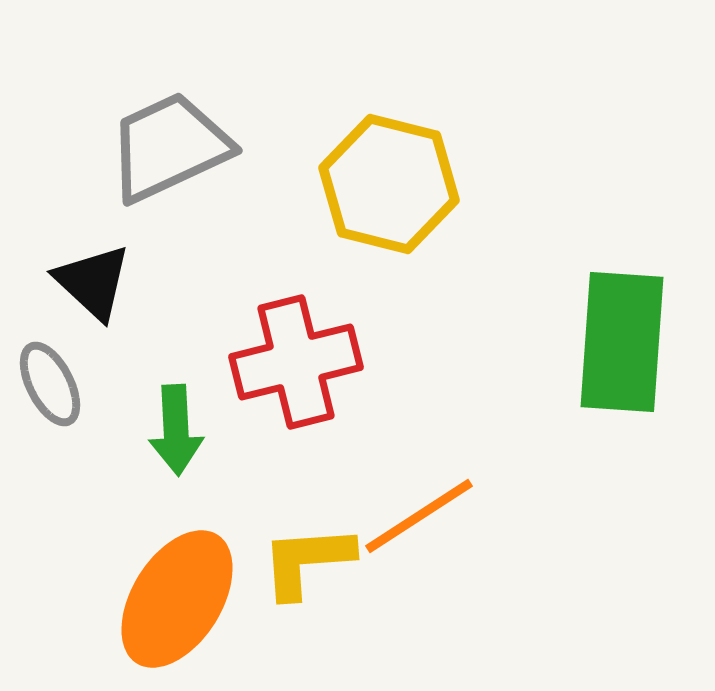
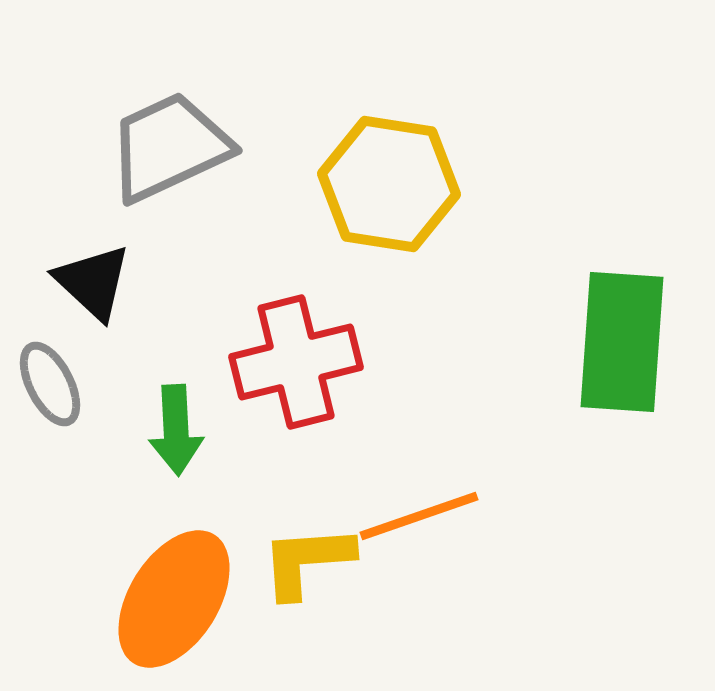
yellow hexagon: rotated 5 degrees counterclockwise
orange line: rotated 14 degrees clockwise
orange ellipse: moved 3 px left
